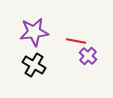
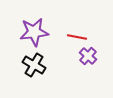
red line: moved 1 px right, 4 px up
